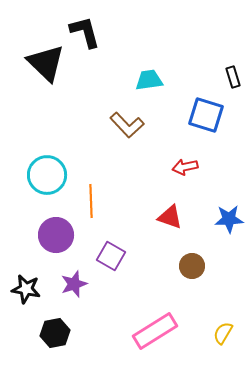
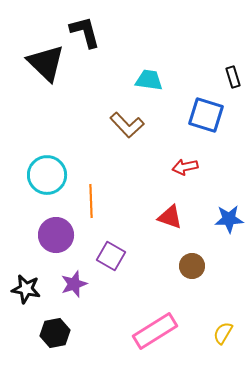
cyan trapezoid: rotated 16 degrees clockwise
